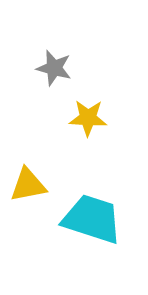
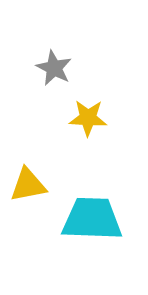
gray star: rotated 12 degrees clockwise
cyan trapezoid: rotated 16 degrees counterclockwise
